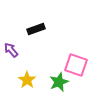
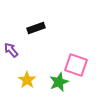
black rectangle: moved 1 px up
